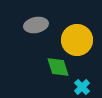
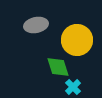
cyan cross: moved 9 px left
